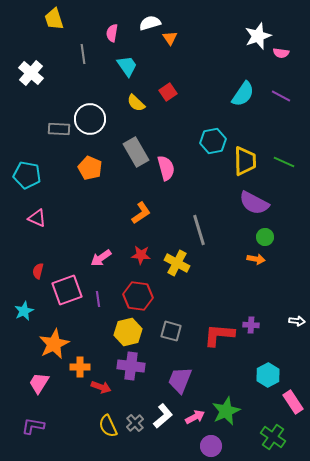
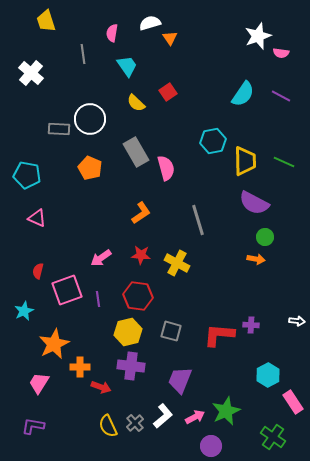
yellow trapezoid at (54, 19): moved 8 px left, 2 px down
gray line at (199, 230): moved 1 px left, 10 px up
